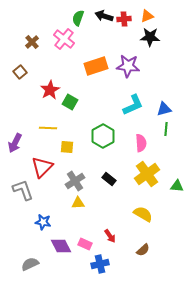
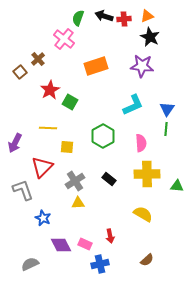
black star: rotated 24 degrees clockwise
brown cross: moved 6 px right, 17 px down
purple star: moved 14 px right
blue triangle: moved 3 px right; rotated 42 degrees counterclockwise
yellow cross: rotated 35 degrees clockwise
blue star: moved 4 px up; rotated 14 degrees clockwise
red arrow: rotated 24 degrees clockwise
purple diamond: moved 1 px up
brown semicircle: moved 4 px right, 10 px down
